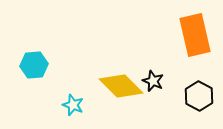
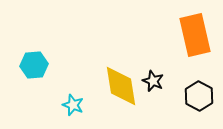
yellow diamond: rotated 36 degrees clockwise
